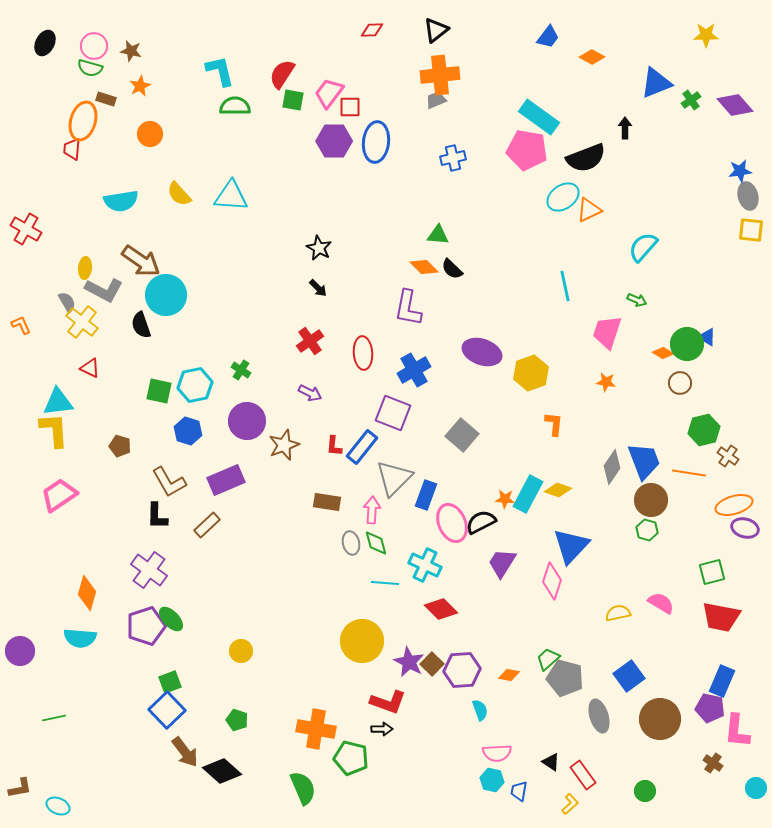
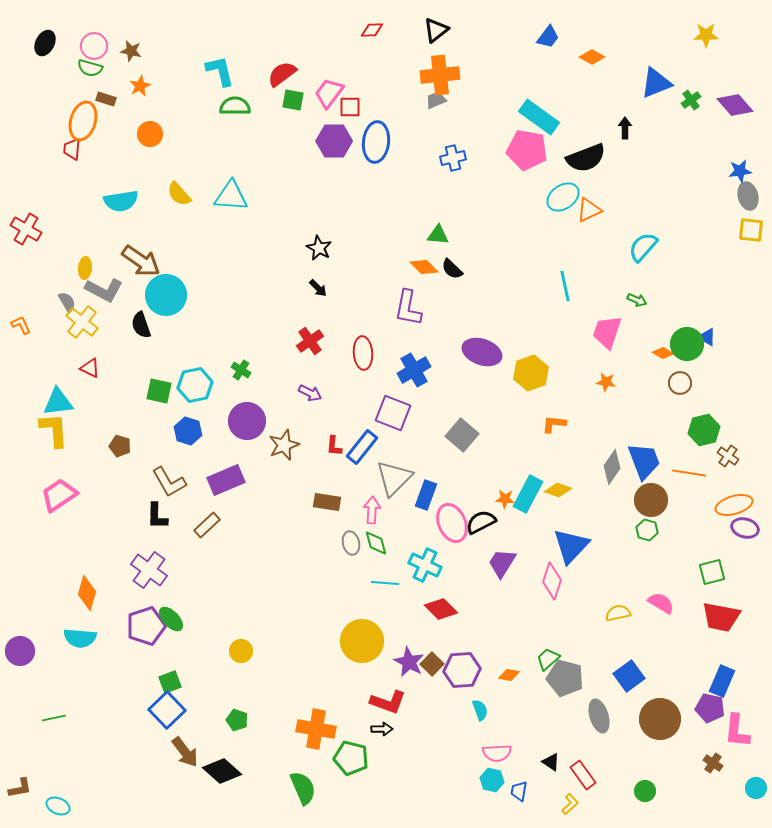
red semicircle at (282, 74): rotated 20 degrees clockwise
orange L-shape at (554, 424): rotated 90 degrees counterclockwise
